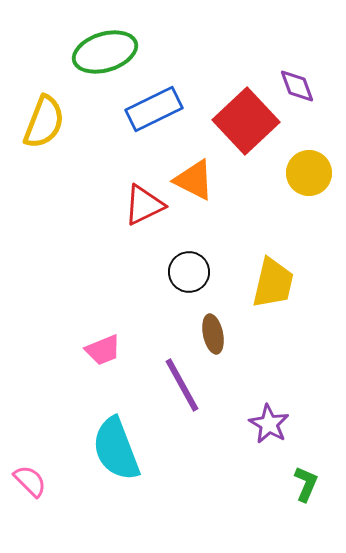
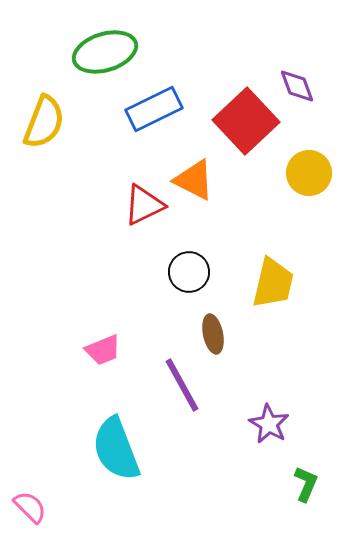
pink semicircle: moved 26 px down
